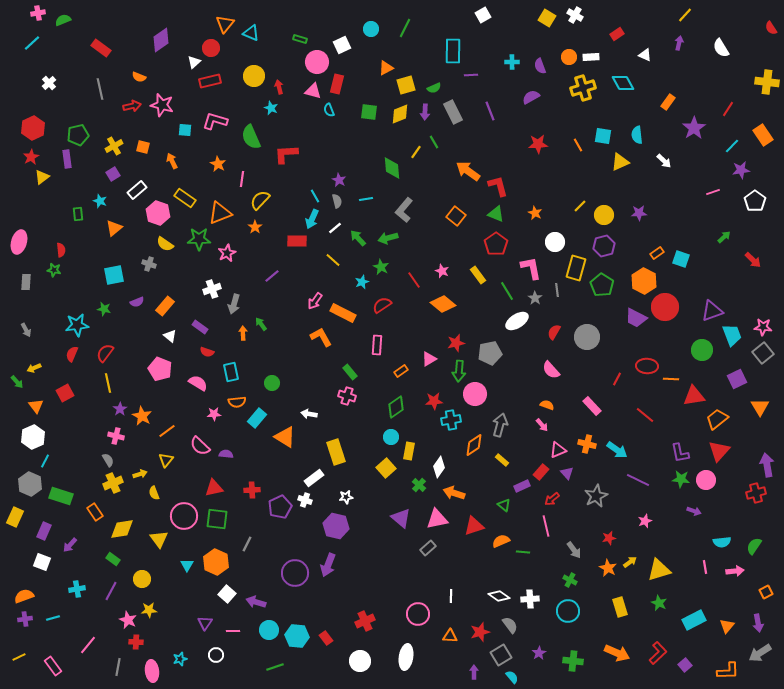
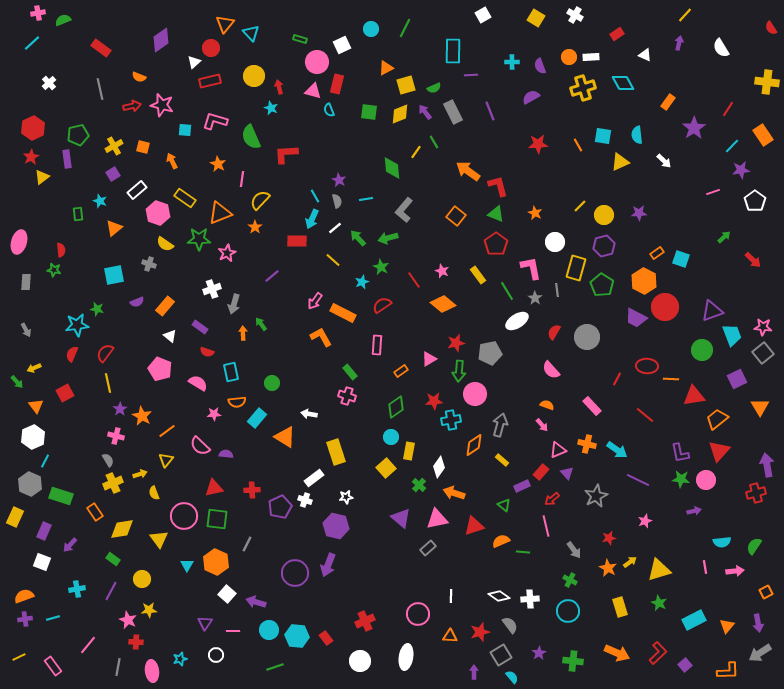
yellow square at (547, 18): moved 11 px left
cyan triangle at (251, 33): rotated 24 degrees clockwise
purple arrow at (425, 112): rotated 140 degrees clockwise
green star at (104, 309): moved 7 px left
purple arrow at (694, 511): rotated 32 degrees counterclockwise
